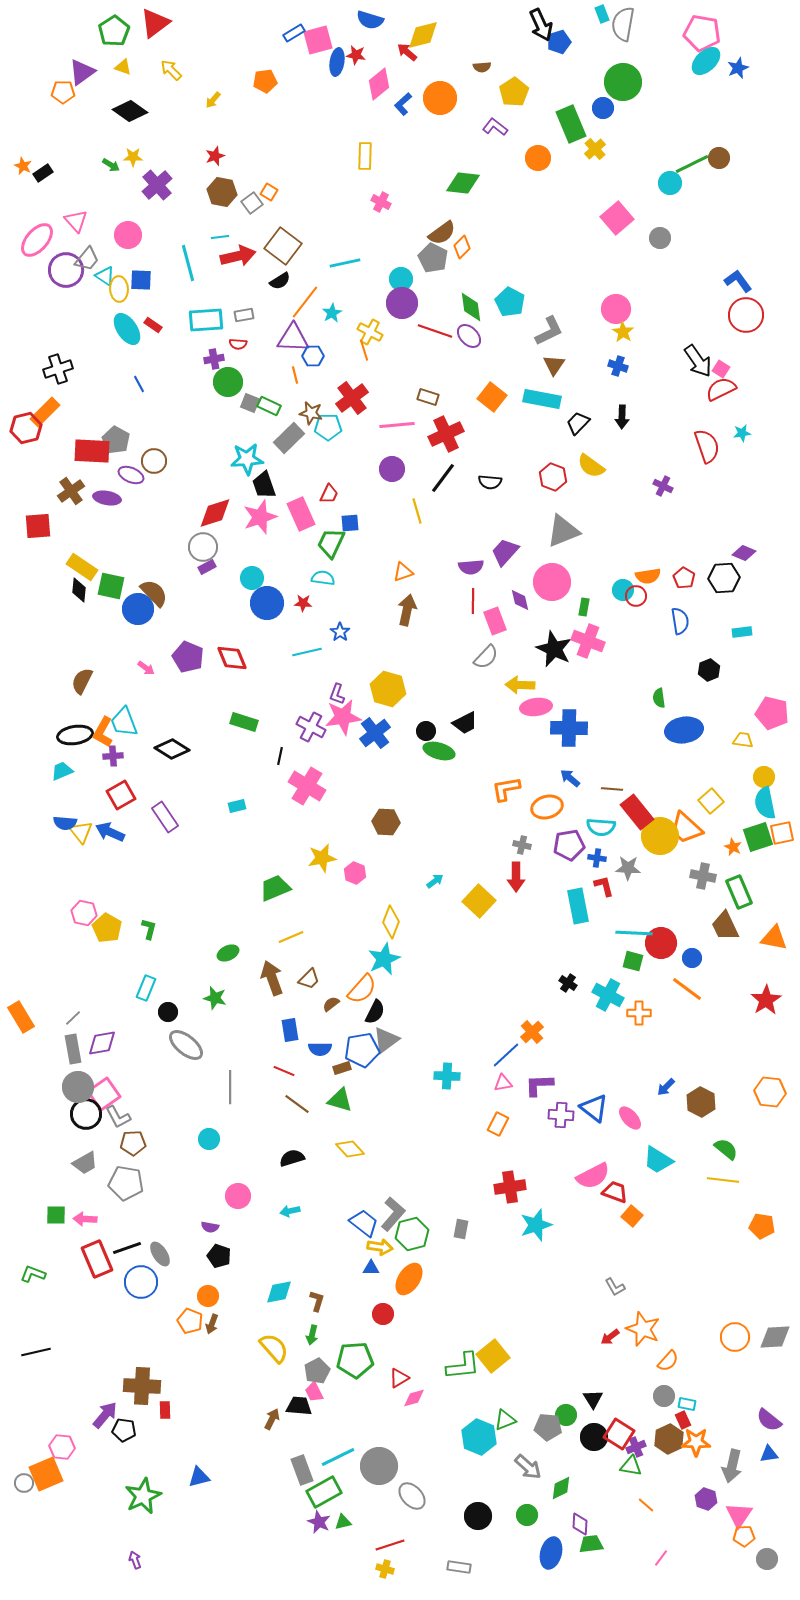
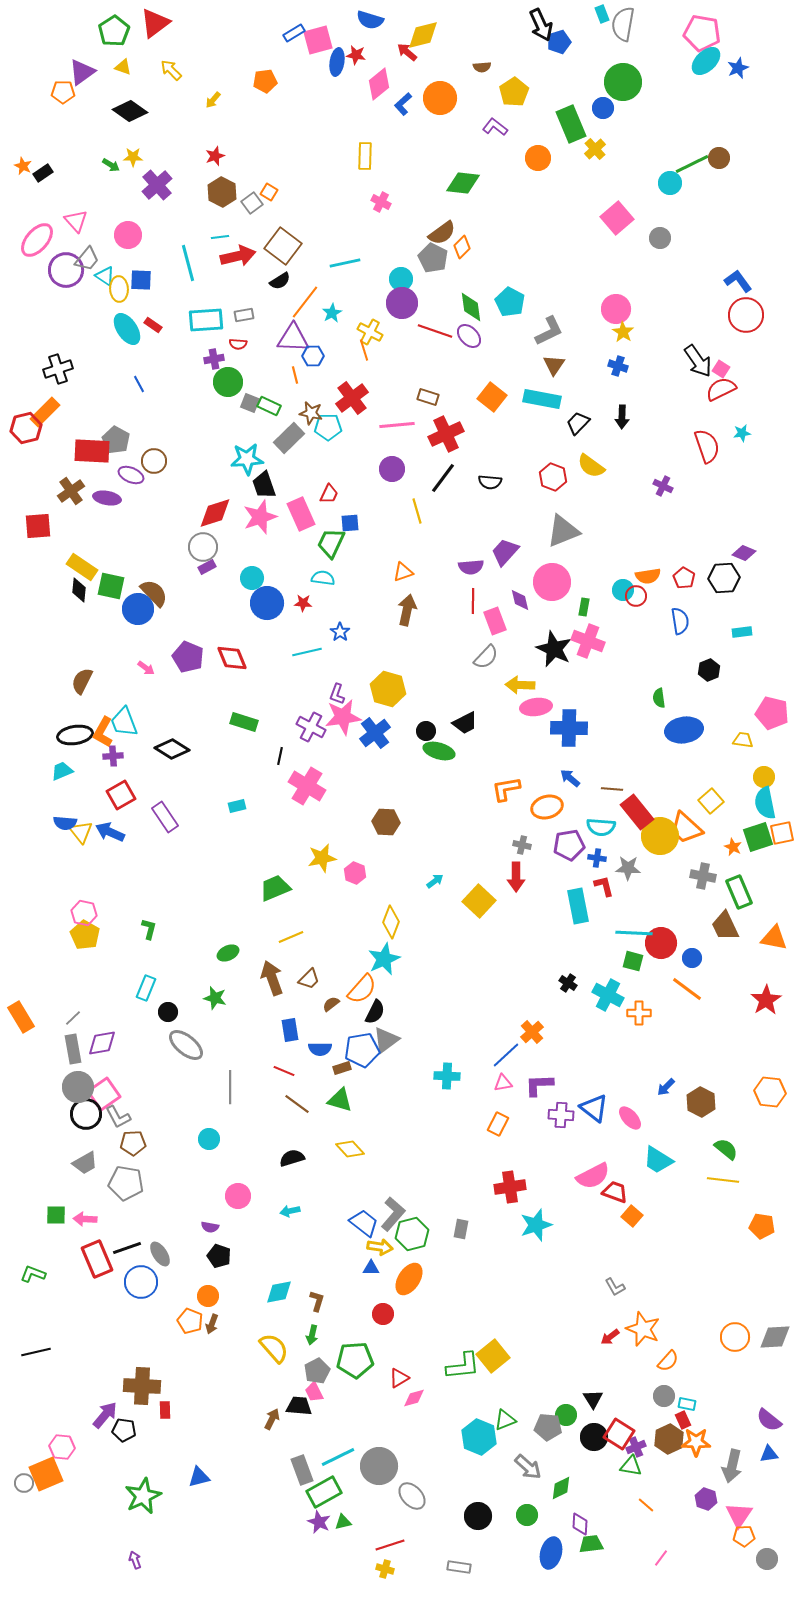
brown hexagon at (222, 192): rotated 16 degrees clockwise
yellow pentagon at (107, 928): moved 22 px left, 7 px down
